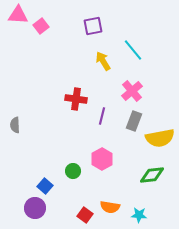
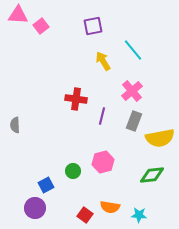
pink hexagon: moved 1 px right, 3 px down; rotated 15 degrees clockwise
blue square: moved 1 px right, 1 px up; rotated 21 degrees clockwise
